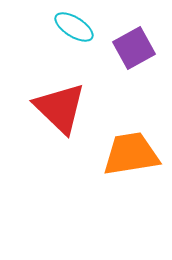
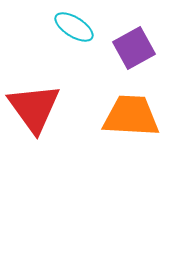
red triangle: moved 26 px left; rotated 10 degrees clockwise
orange trapezoid: moved 38 px up; rotated 12 degrees clockwise
